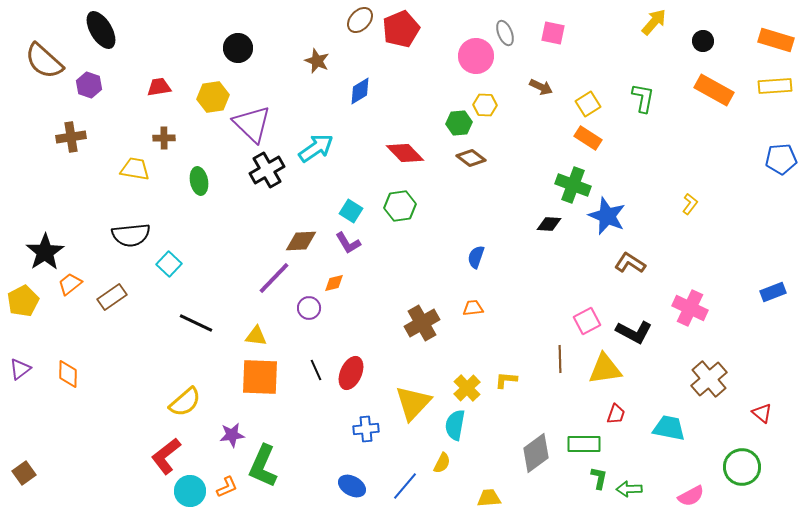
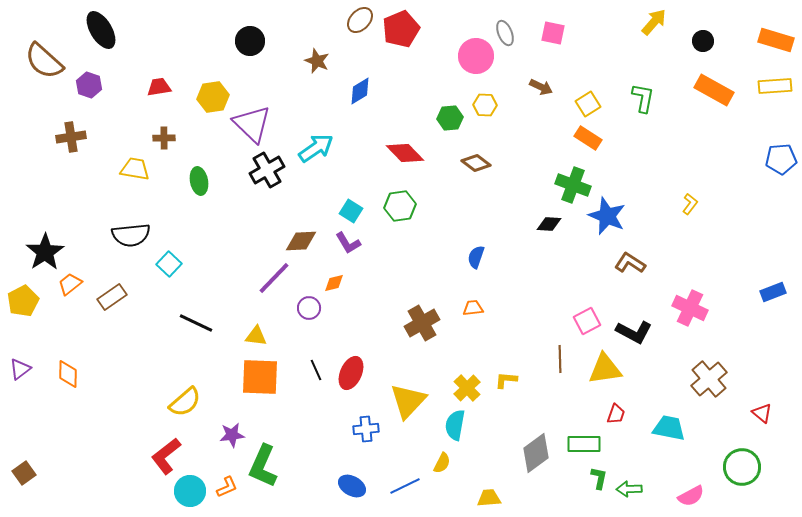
black circle at (238, 48): moved 12 px right, 7 px up
green hexagon at (459, 123): moved 9 px left, 5 px up
brown diamond at (471, 158): moved 5 px right, 5 px down
yellow triangle at (413, 403): moved 5 px left, 2 px up
blue line at (405, 486): rotated 24 degrees clockwise
